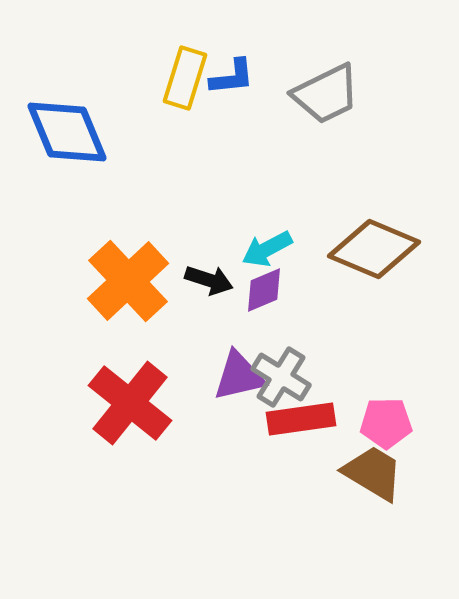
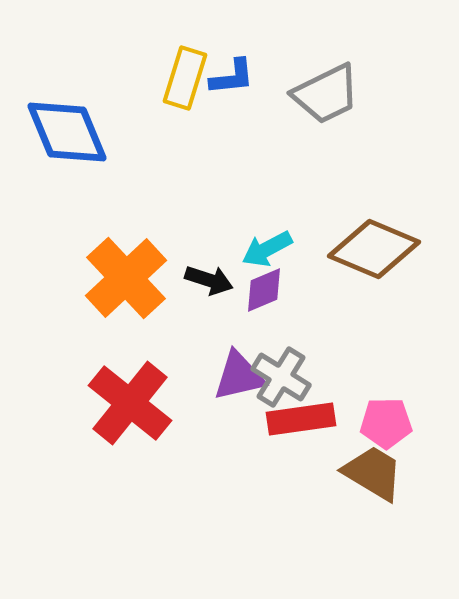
orange cross: moved 2 px left, 3 px up
